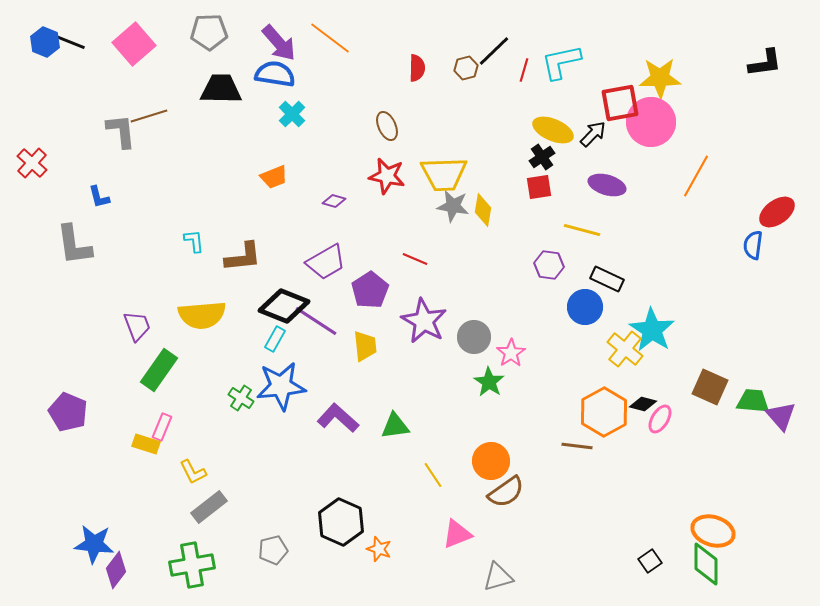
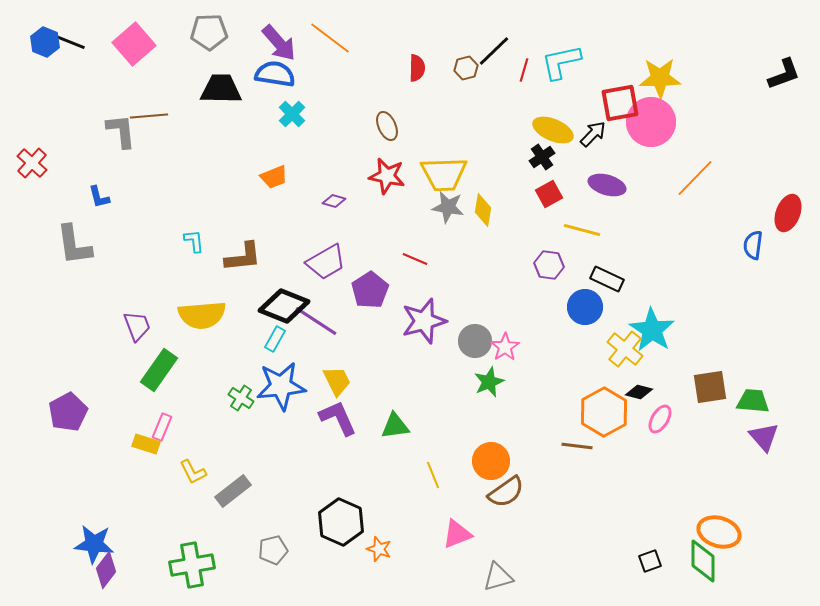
black L-shape at (765, 63): moved 19 px right, 11 px down; rotated 12 degrees counterclockwise
brown line at (149, 116): rotated 12 degrees clockwise
orange line at (696, 176): moved 1 px left, 2 px down; rotated 15 degrees clockwise
red square at (539, 187): moved 10 px right, 7 px down; rotated 20 degrees counterclockwise
gray star at (453, 206): moved 5 px left, 1 px down
red ellipse at (777, 212): moved 11 px right, 1 px down; rotated 33 degrees counterclockwise
purple star at (424, 321): rotated 27 degrees clockwise
gray circle at (474, 337): moved 1 px right, 4 px down
yellow trapezoid at (365, 346): moved 28 px left, 35 px down; rotated 20 degrees counterclockwise
pink star at (511, 353): moved 6 px left, 6 px up
green star at (489, 382): rotated 16 degrees clockwise
brown square at (710, 387): rotated 33 degrees counterclockwise
black diamond at (643, 404): moved 4 px left, 12 px up
purple pentagon at (68, 412): rotated 21 degrees clockwise
purple triangle at (781, 416): moved 17 px left, 21 px down
purple L-shape at (338, 418): rotated 24 degrees clockwise
yellow line at (433, 475): rotated 12 degrees clockwise
gray rectangle at (209, 507): moved 24 px right, 16 px up
orange ellipse at (713, 531): moved 6 px right, 1 px down
black square at (650, 561): rotated 15 degrees clockwise
green diamond at (706, 564): moved 3 px left, 3 px up
purple diamond at (116, 570): moved 10 px left
